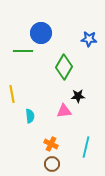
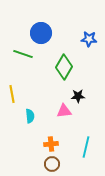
green line: moved 3 px down; rotated 18 degrees clockwise
orange cross: rotated 32 degrees counterclockwise
